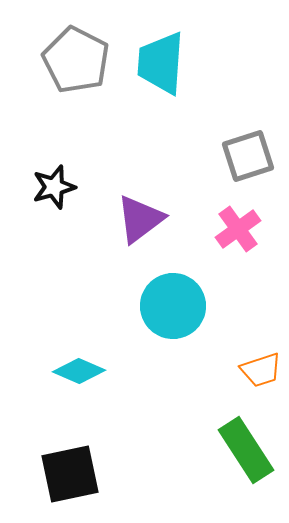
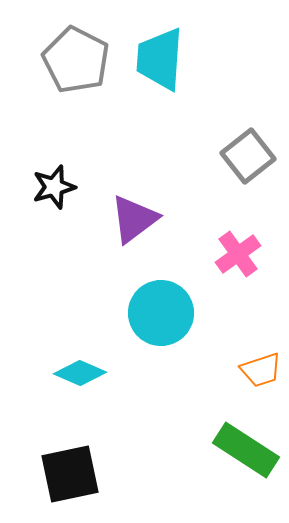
cyan trapezoid: moved 1 px left, 4 px up
gray square: rotated 20 degrees counterclockwise
purple triangle: moved 6 px left
pink cross: moved 25 px down
cyan circle: moved 12 px left, 7 px down
cyan diamond: moved 1 px right, 2 px down
green rectangle: rotated 24 degrees counterclockwise
